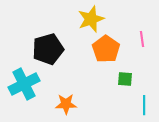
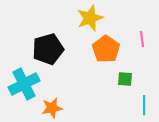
yellow star: moved 1 px left, 1 px up
orange star: moved 14 px left, 4 px down; rotated 10 degrees counterclockwise
